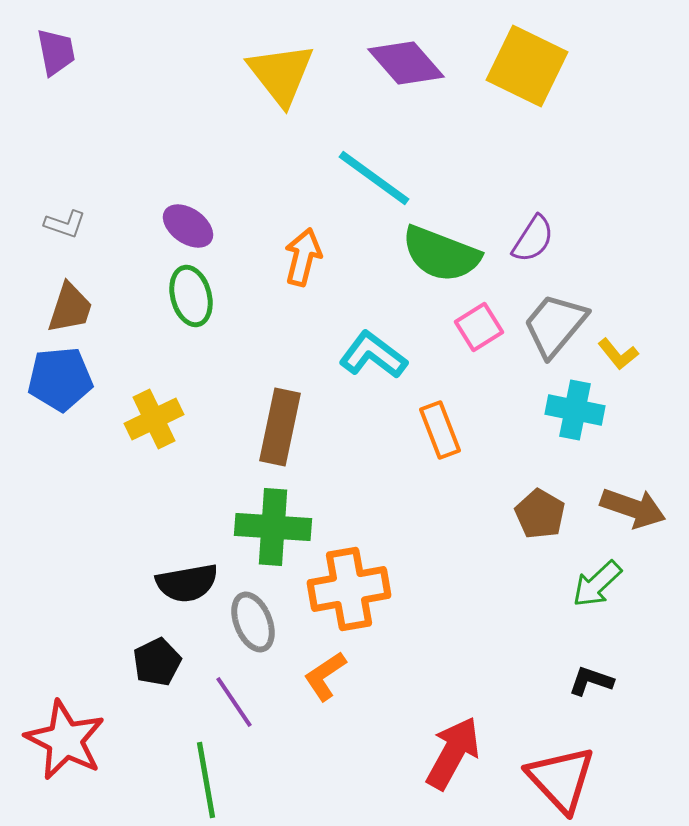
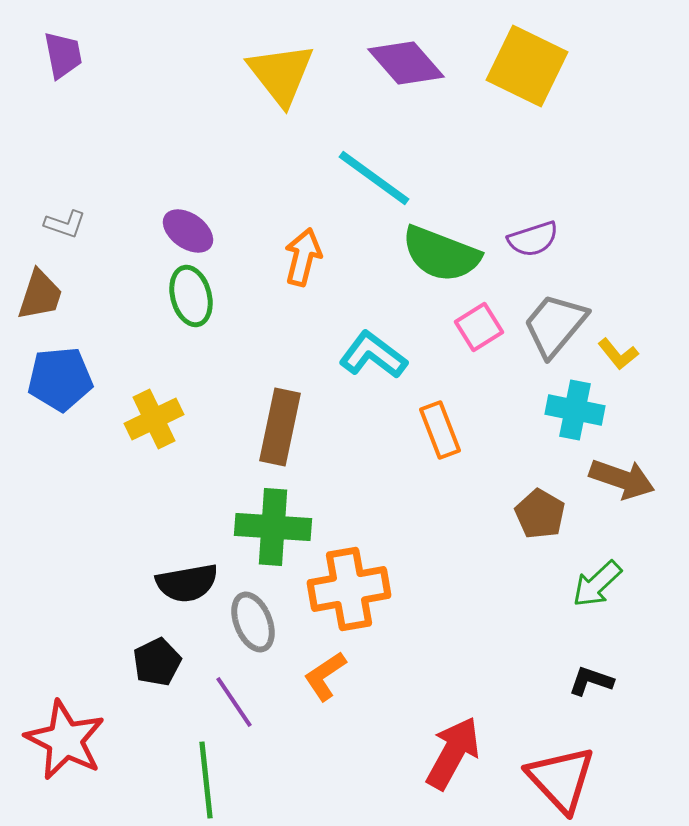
purple trapezoid: moved 7 px right, 3 px down
purple ellipse: moved 5 px down
purple semicircle: rotated 39 degrees clockwise
brown trapezoid: moved 30 px left, 13 px up
brown arrow: moved 11 px left, 29 px up
green line: rotated 4 degrees clockwise
